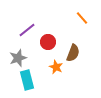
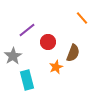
gray star: moved 5 px left, 2 px up; rotated 12 degrees counterclockwise
orange star: rotated 24 degrees clockwise
